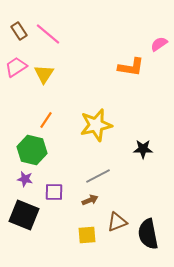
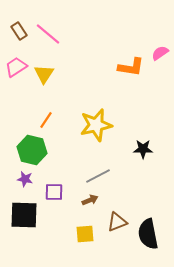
pink semicircle: moved 1 px right, 9 px down
black square: rotated 20 degrees counterclockwise
yellow square: moved 2 px left, 1 px up
